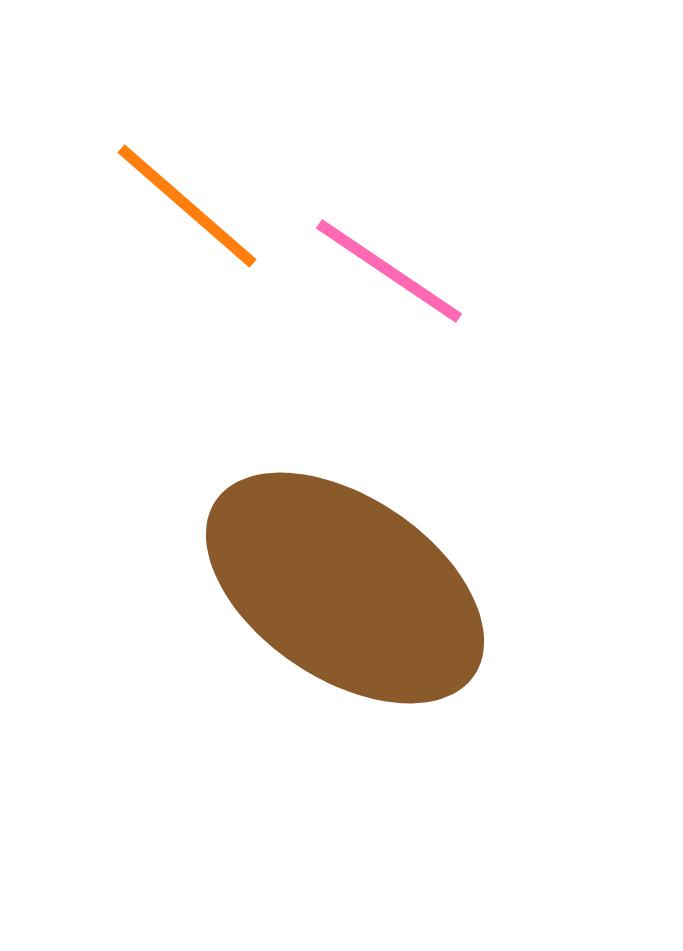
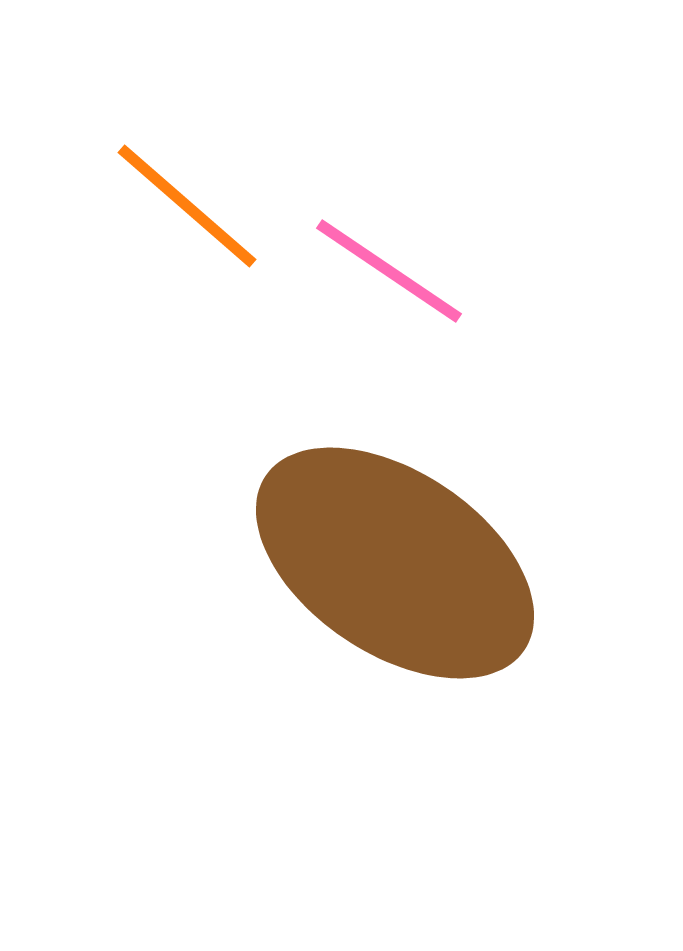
brown ellipse: moved 50 px right, 25 px up
